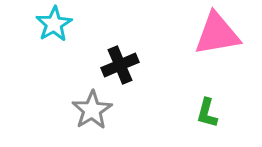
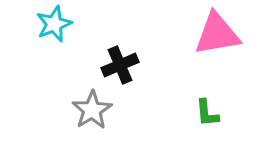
cyan star: rotated 9 degrees clockwise
green L-shape: rotated 20 degrees counterclockwise
